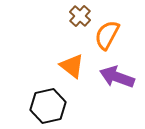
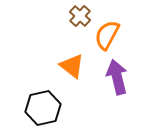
purple arrow: rotated 56 degrees clockwise
black hexagon: moved 5 px left, 2 px down
